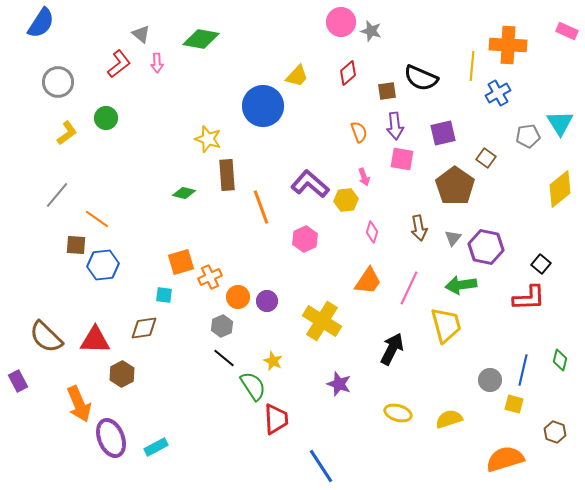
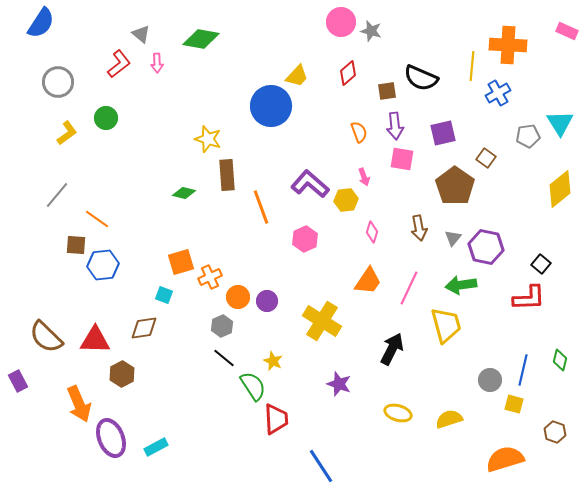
blue circle at (263, 106): moved 8 px right
cyan square at (164, 295): rotated 12 degrees clockwise
